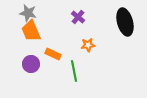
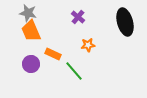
green line: rotated 30 degrees counterclockwise
